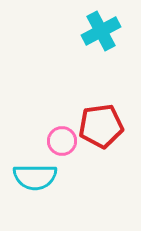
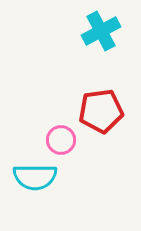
red pentagon: moved 15 px up
pink circle: moved 1 px left, 1 px up
